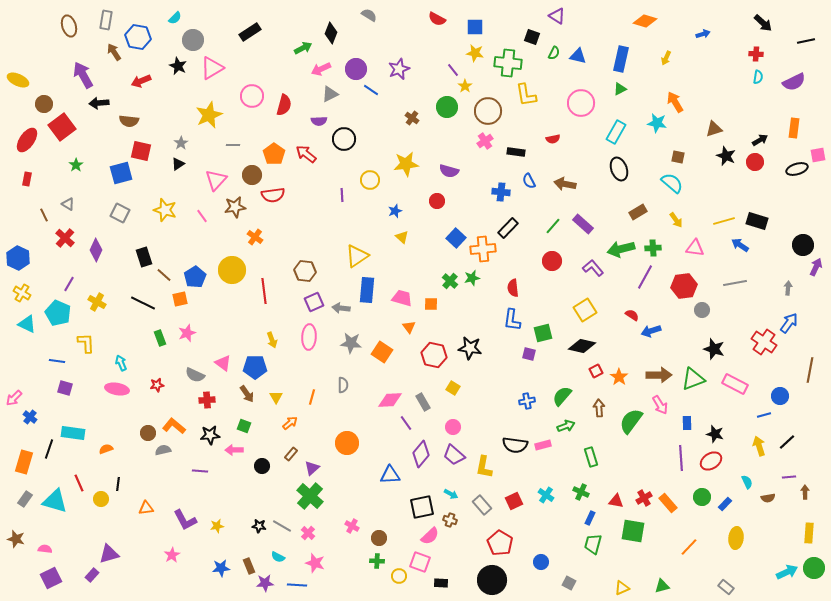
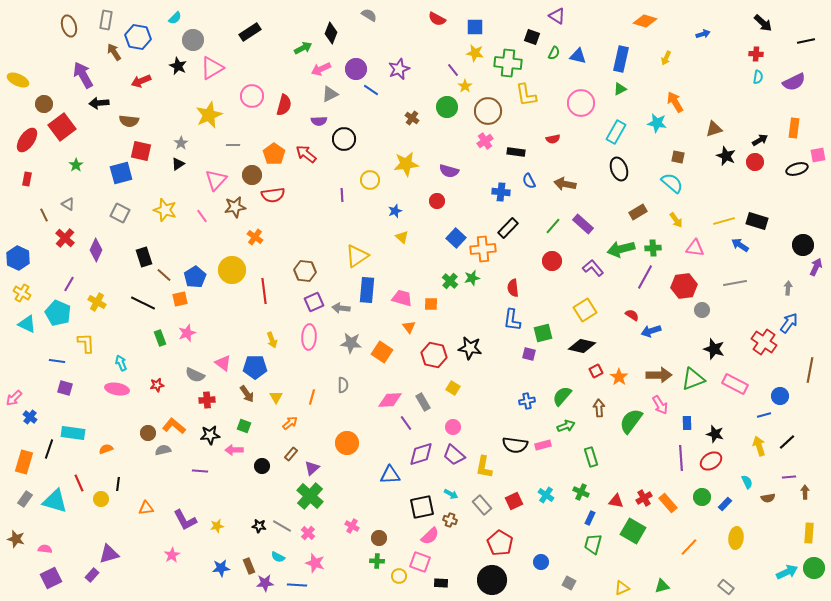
purple diamond at (421, 454): rotated 32 degrees clockwise
green square at (633, 531): rotated 20 degrees clockwise
